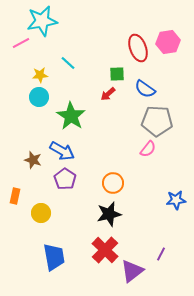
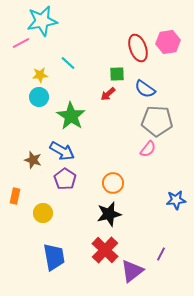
yellow circle: moved 2 px right
